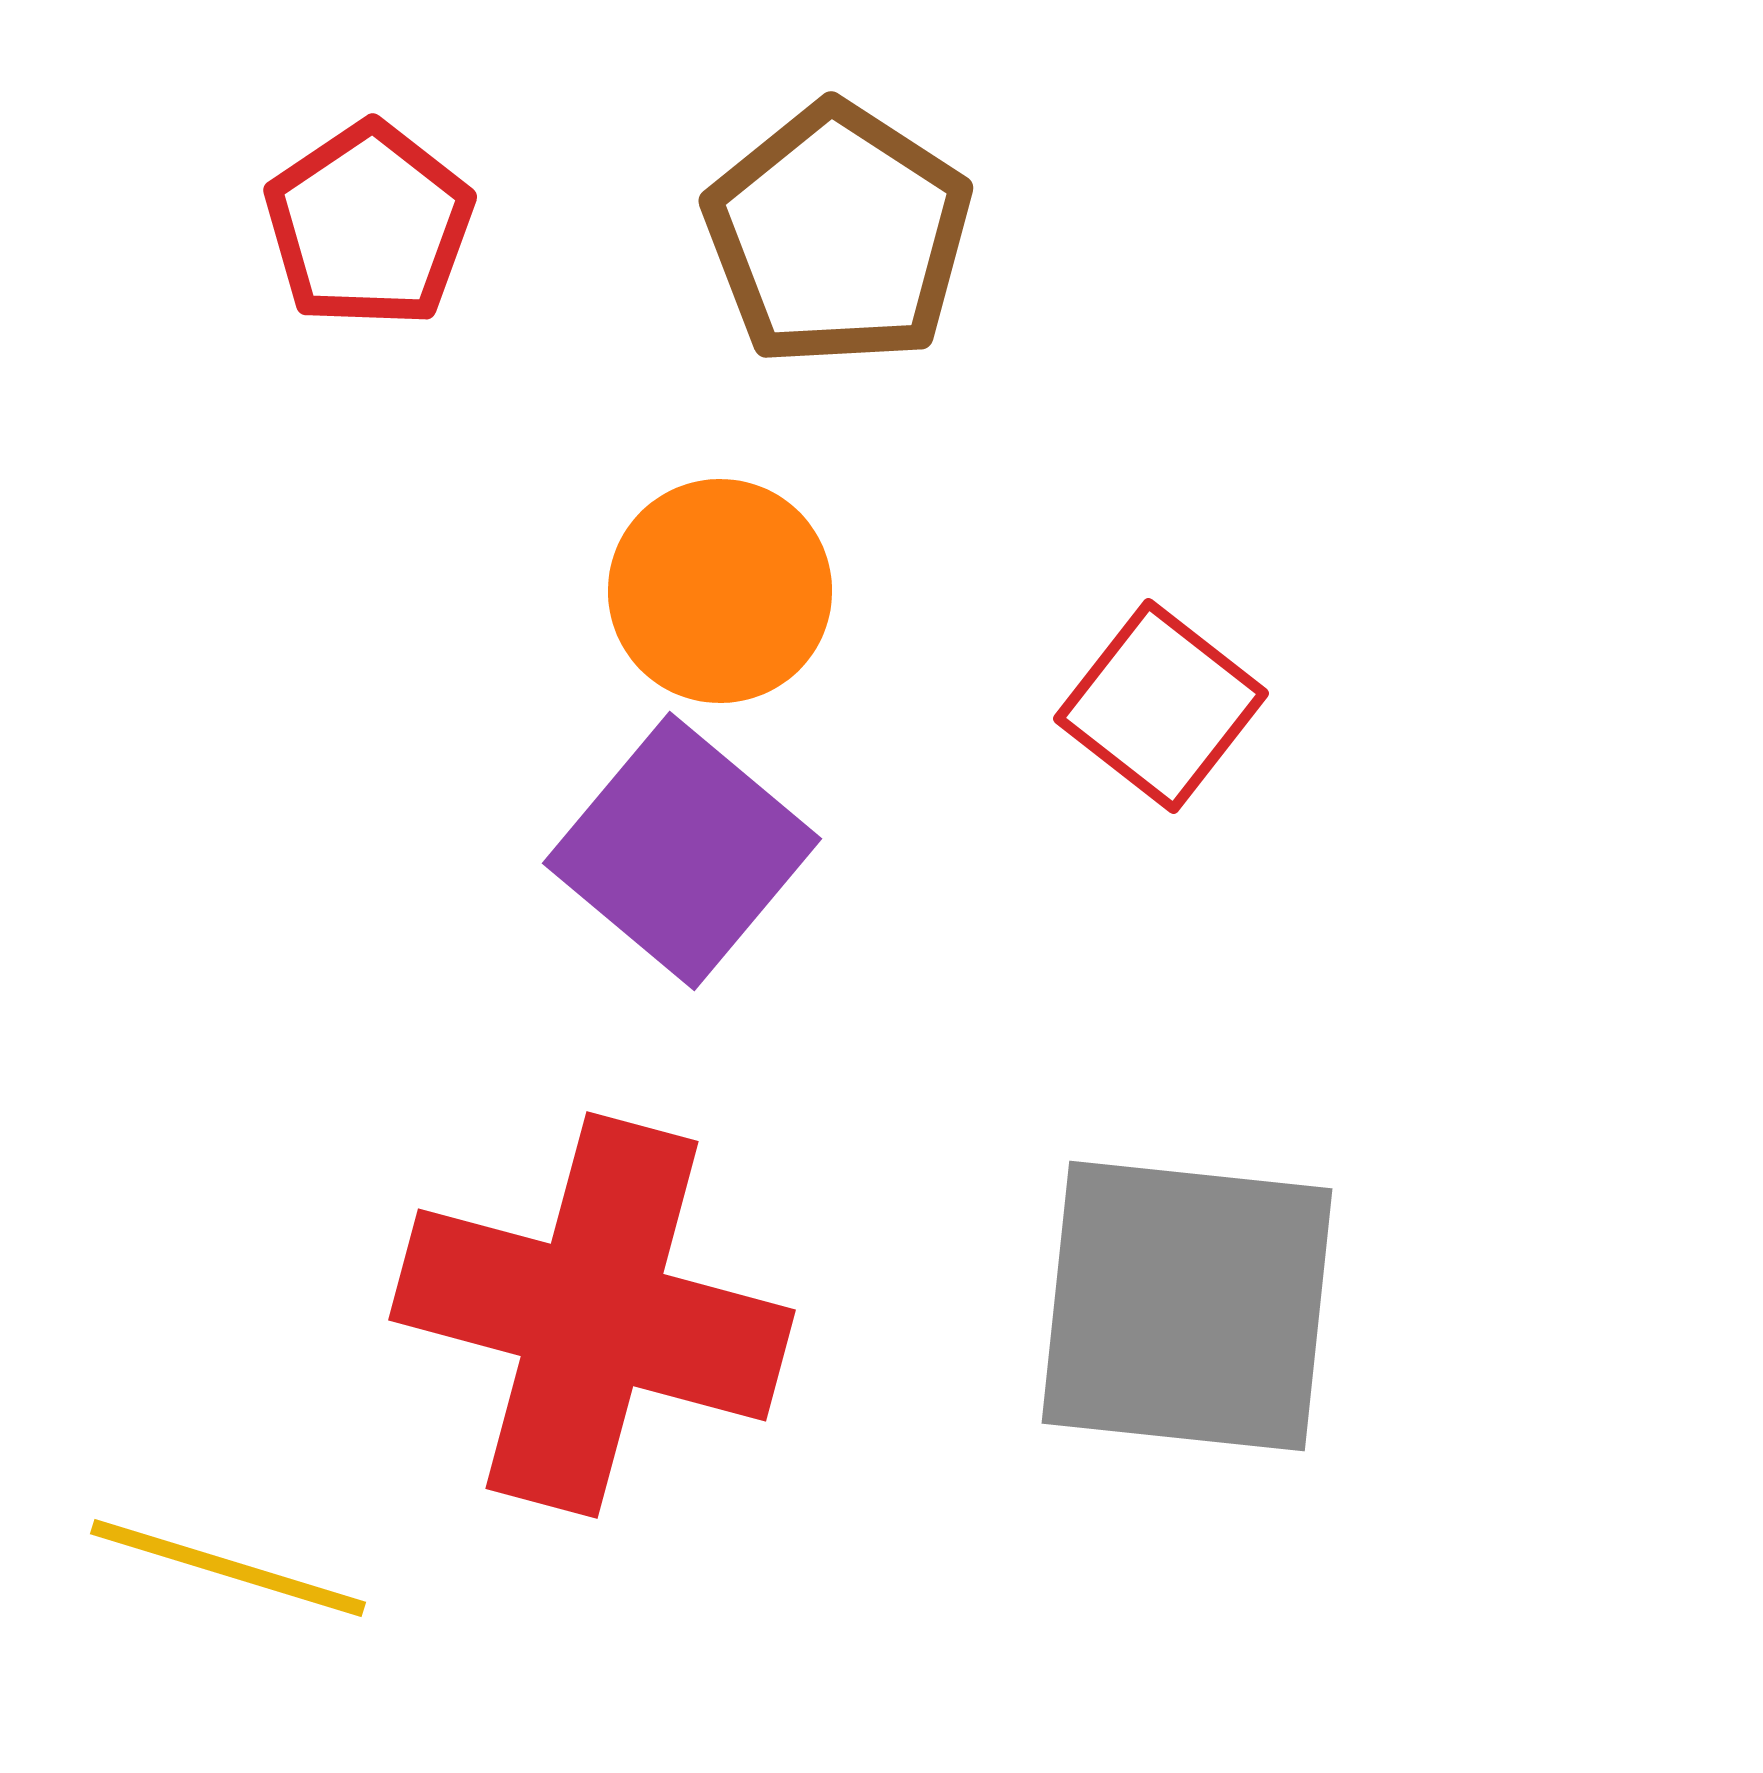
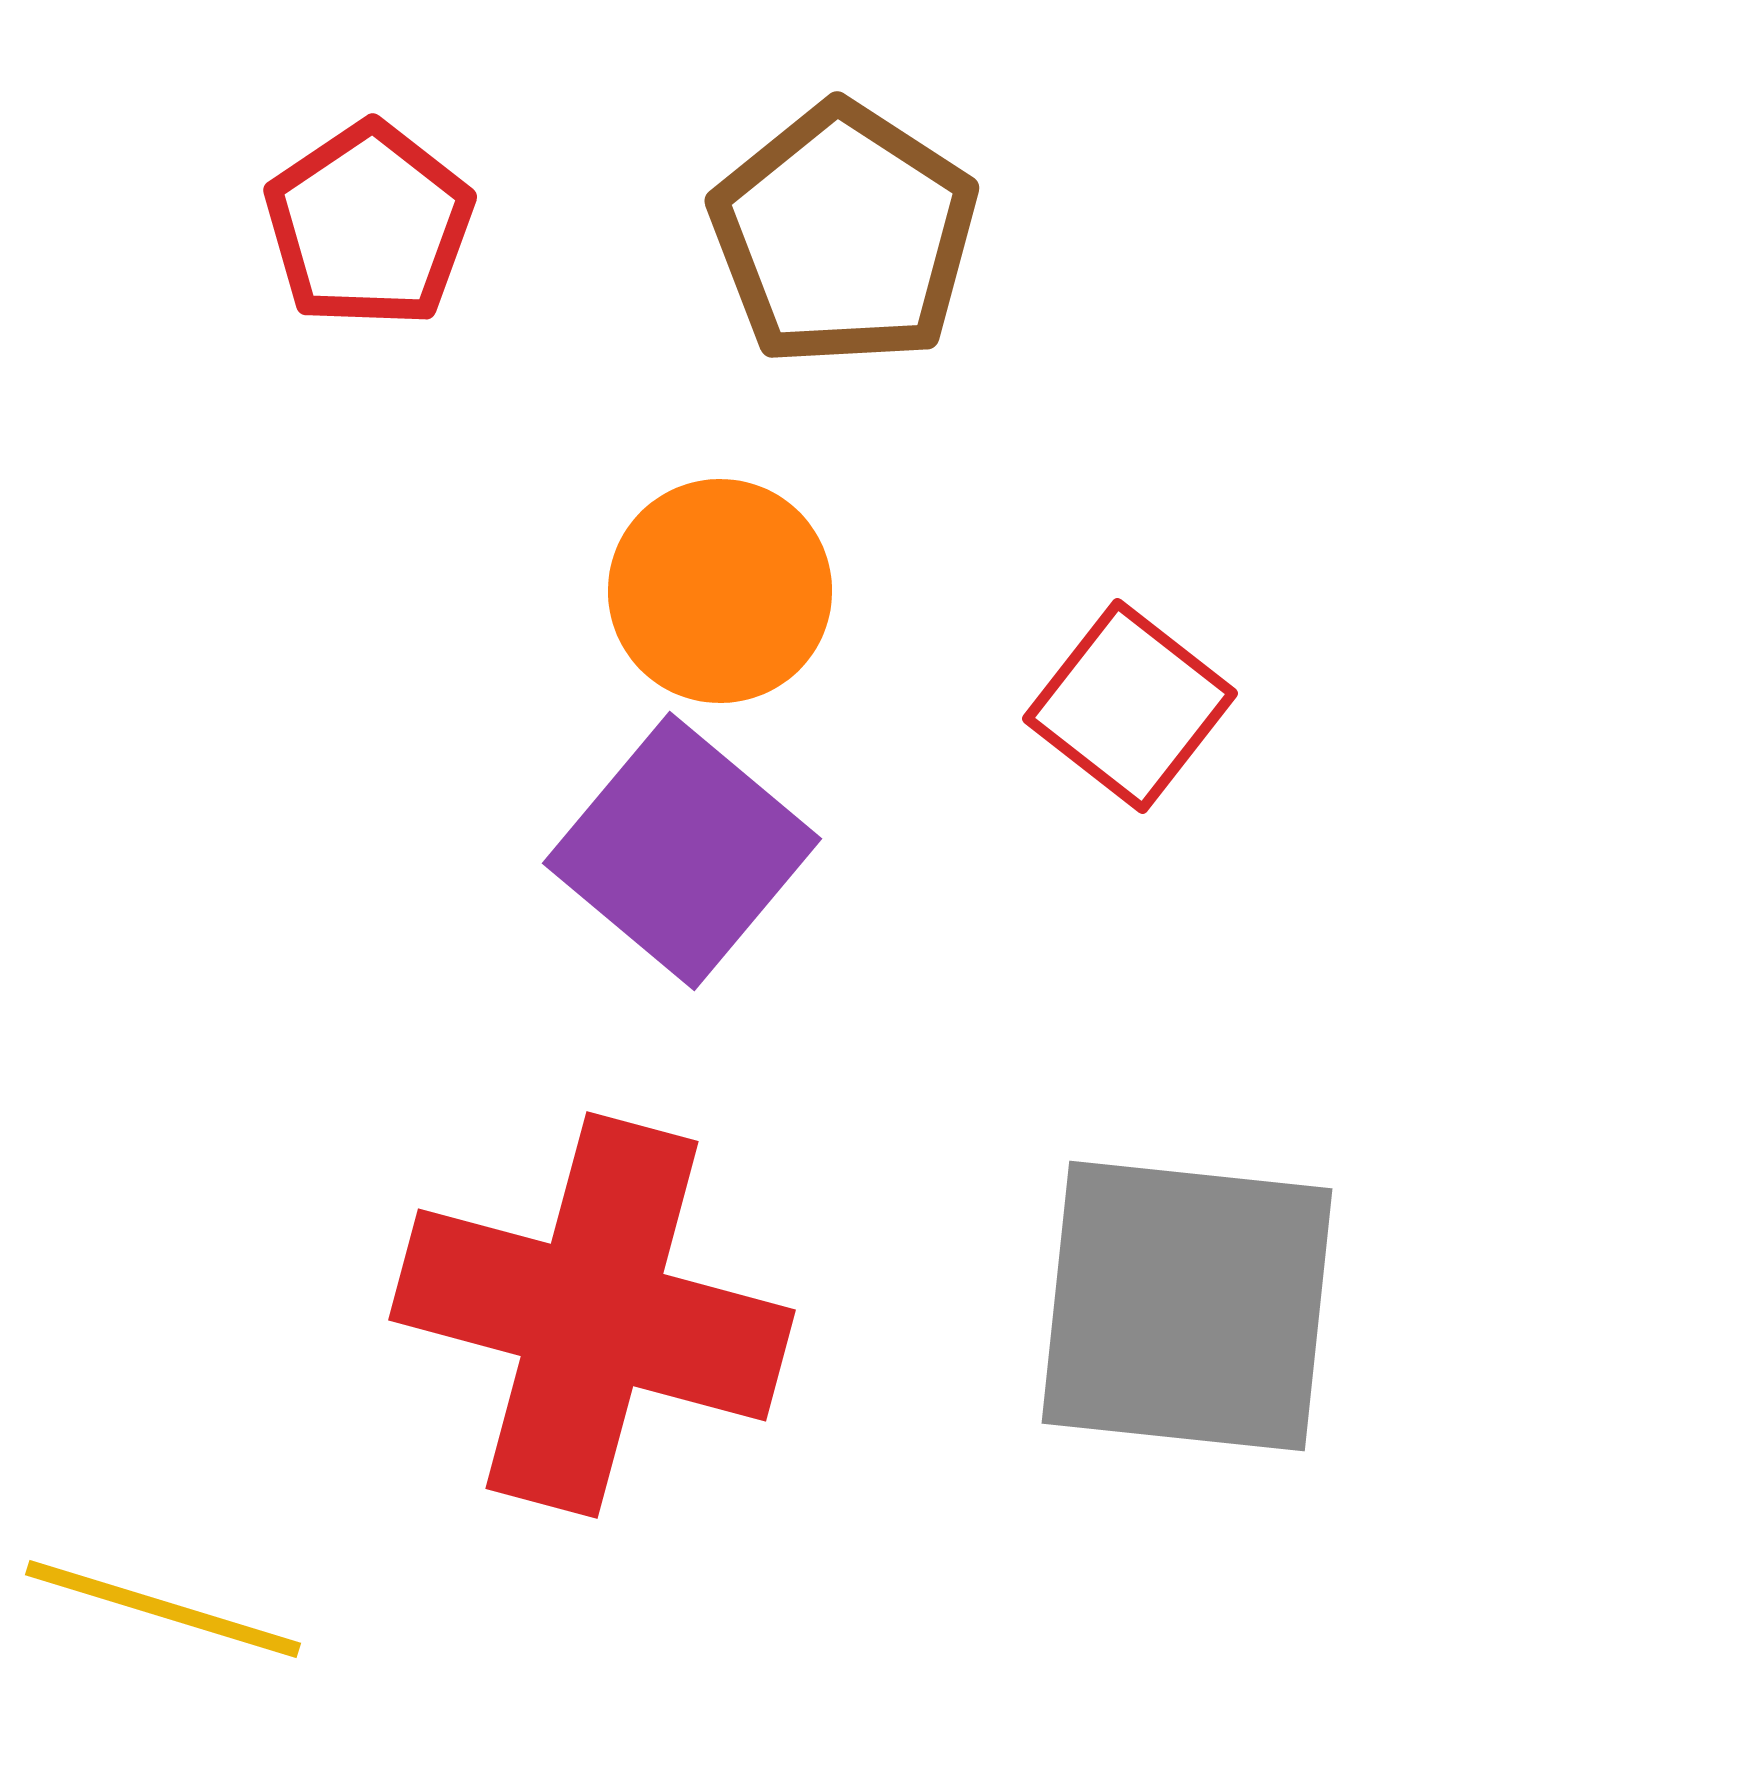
brown pentagon: moved 6 px right
red square: moved 31 px left
yellow line: moved 65 px left, 41 px down
